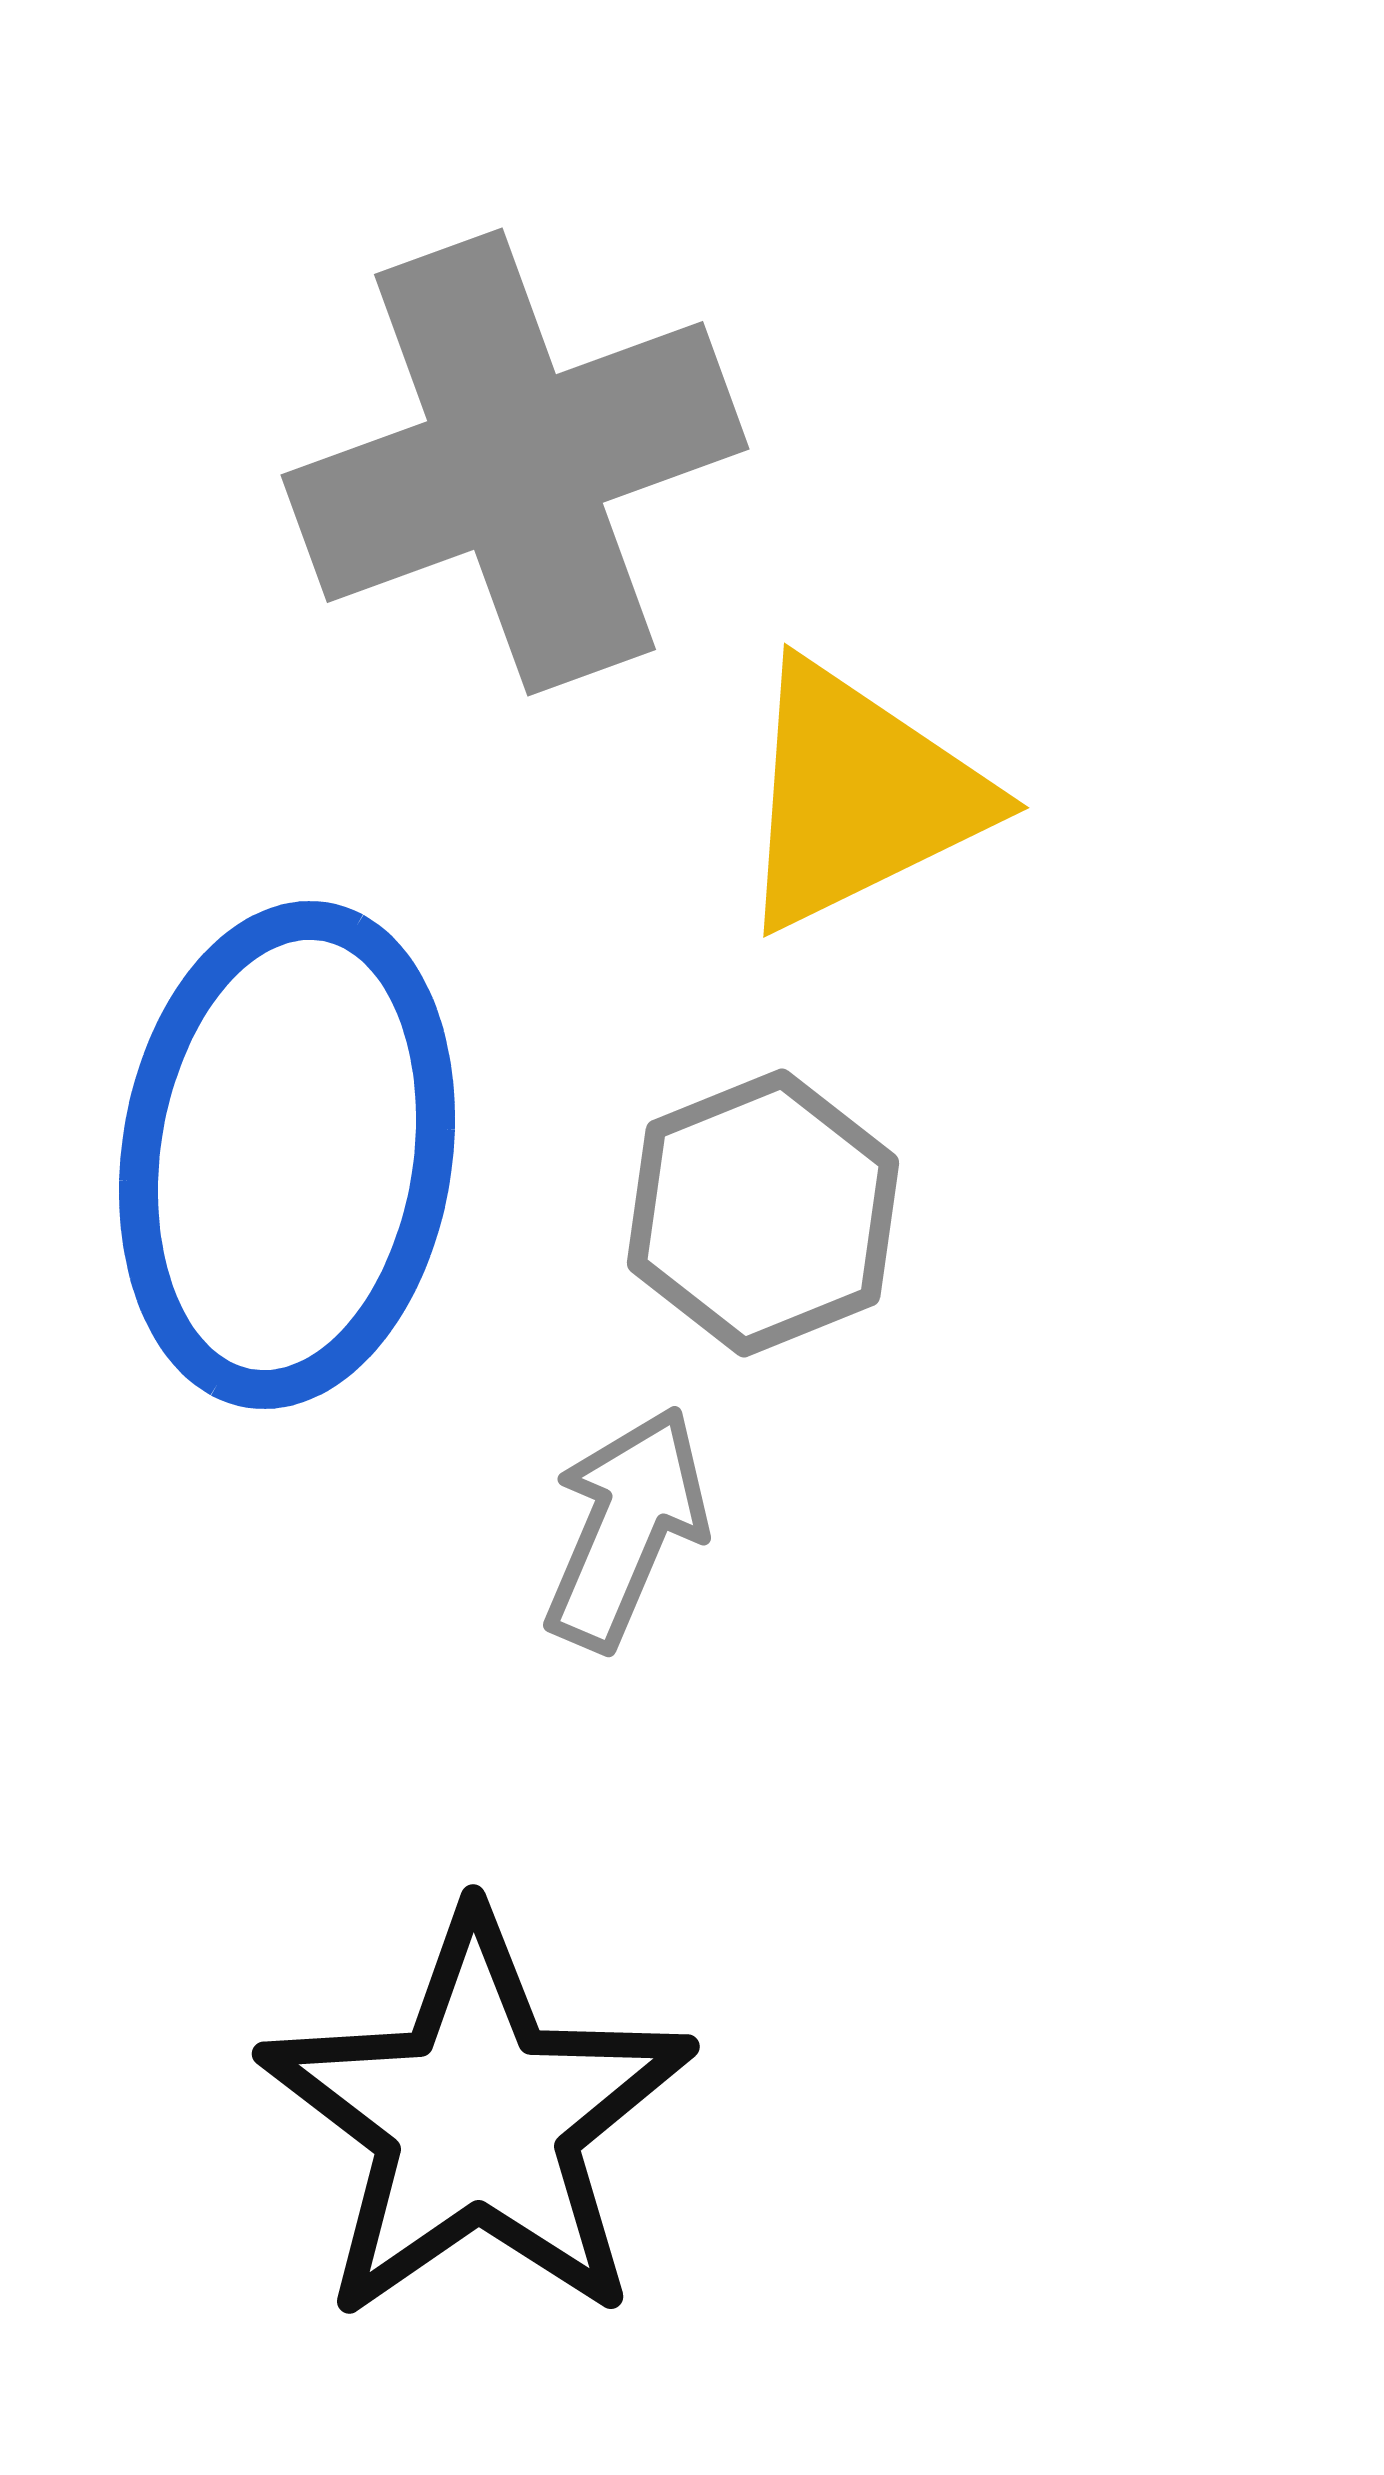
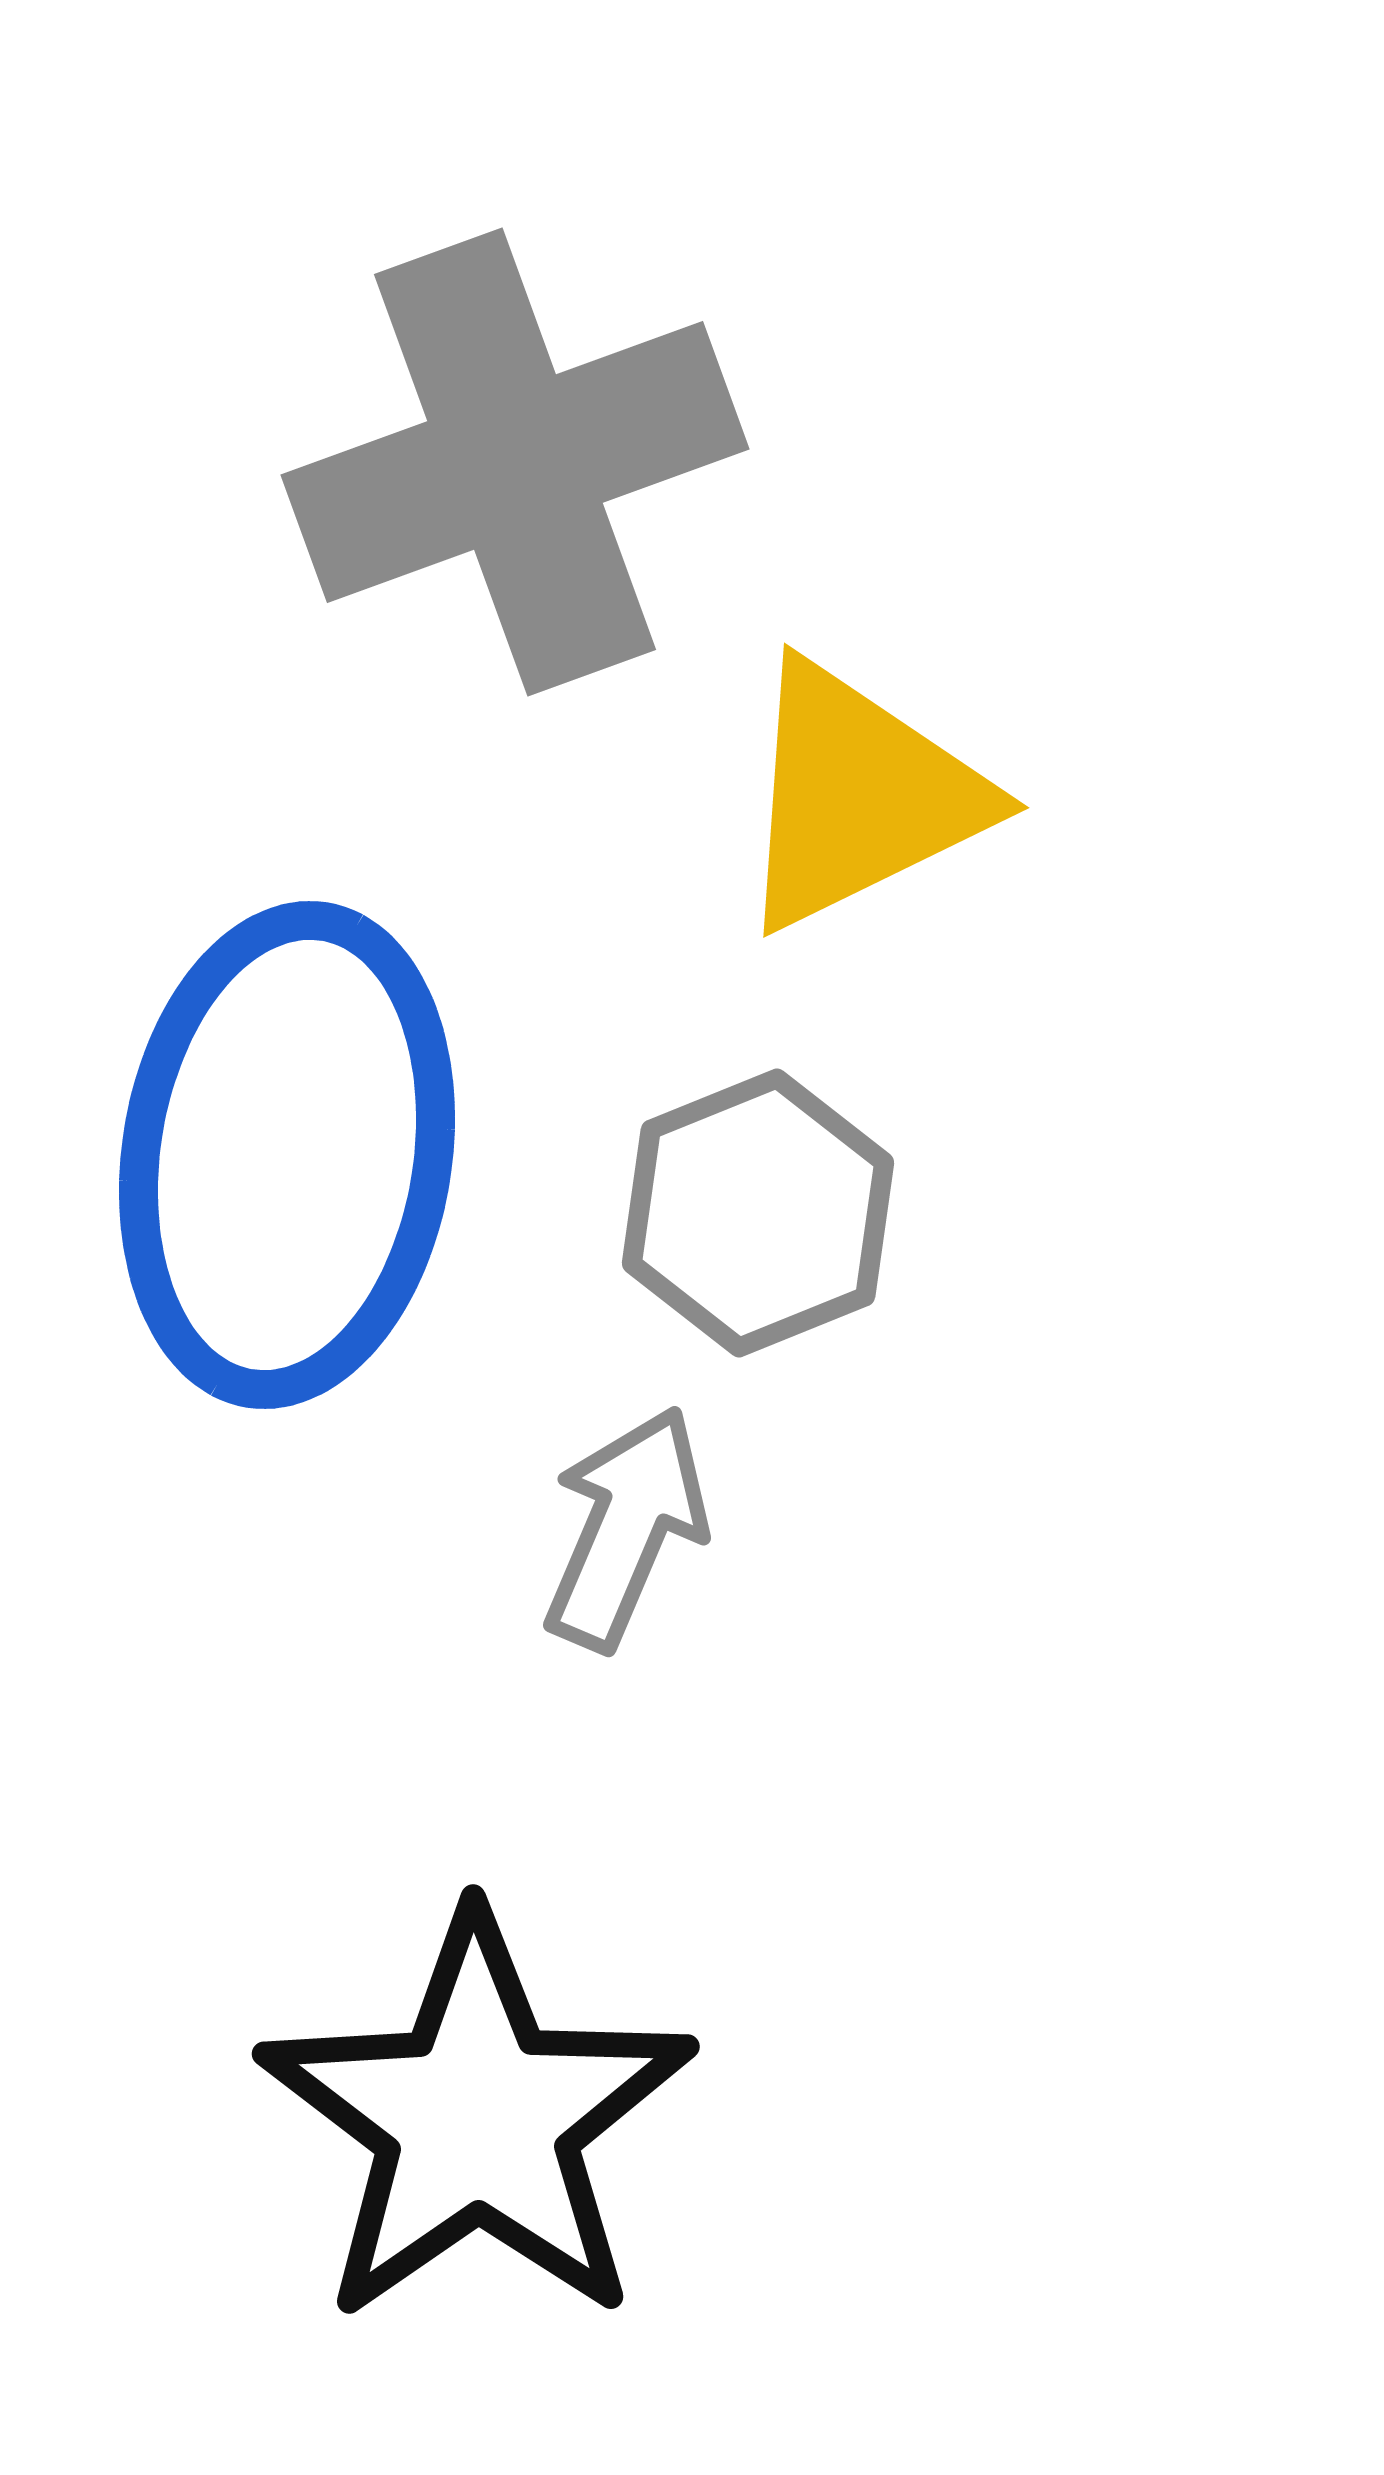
gray hexagon: moved 5 px left
